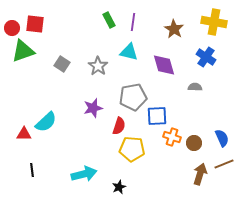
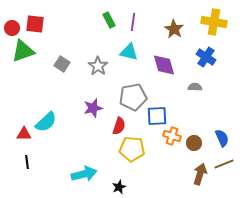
orange cross: moved 1 px up
black line: moved 5 px left, 8 px up
